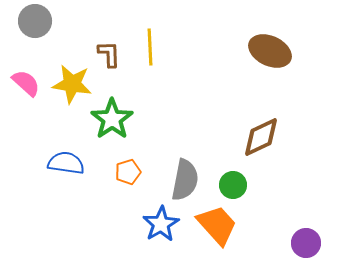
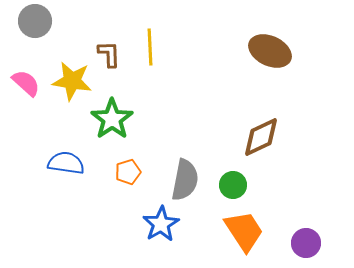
yellow star: moved 3 px up
orange trapezoid: moved 27 px right, 6 px down; rotated 9 degrees clockwise
